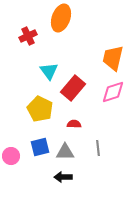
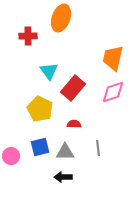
red cross: rotated 24 degrees clockwise
